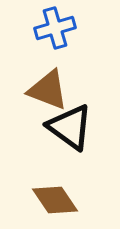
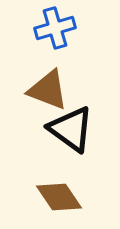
black triangle: moved 1 px right, 2 px down
brown diamond: moved 4 px right, 3 px up
